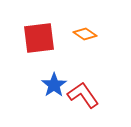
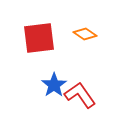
red L-shape: moved 3 px left
